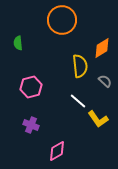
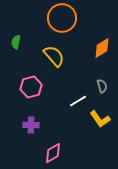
orange circle: moved 2 px up
green semicircle: moved 2 px left, 1 px up; rotated 16 degrees clockwise
yellow semicircle: moved 26 px left, 10 px up; rotated 35 degrees counterclockwise
gray semicircle: moved 3 px left, 5 px down; rotated 32 degrees clockwise
white line: rotated 72 degrees counterclockwise
yellow L-shape: moved 2 px right
purple cross: rotated 21 degrees counterclockwise
pink diamond: moved 4 px left, 2 px down
